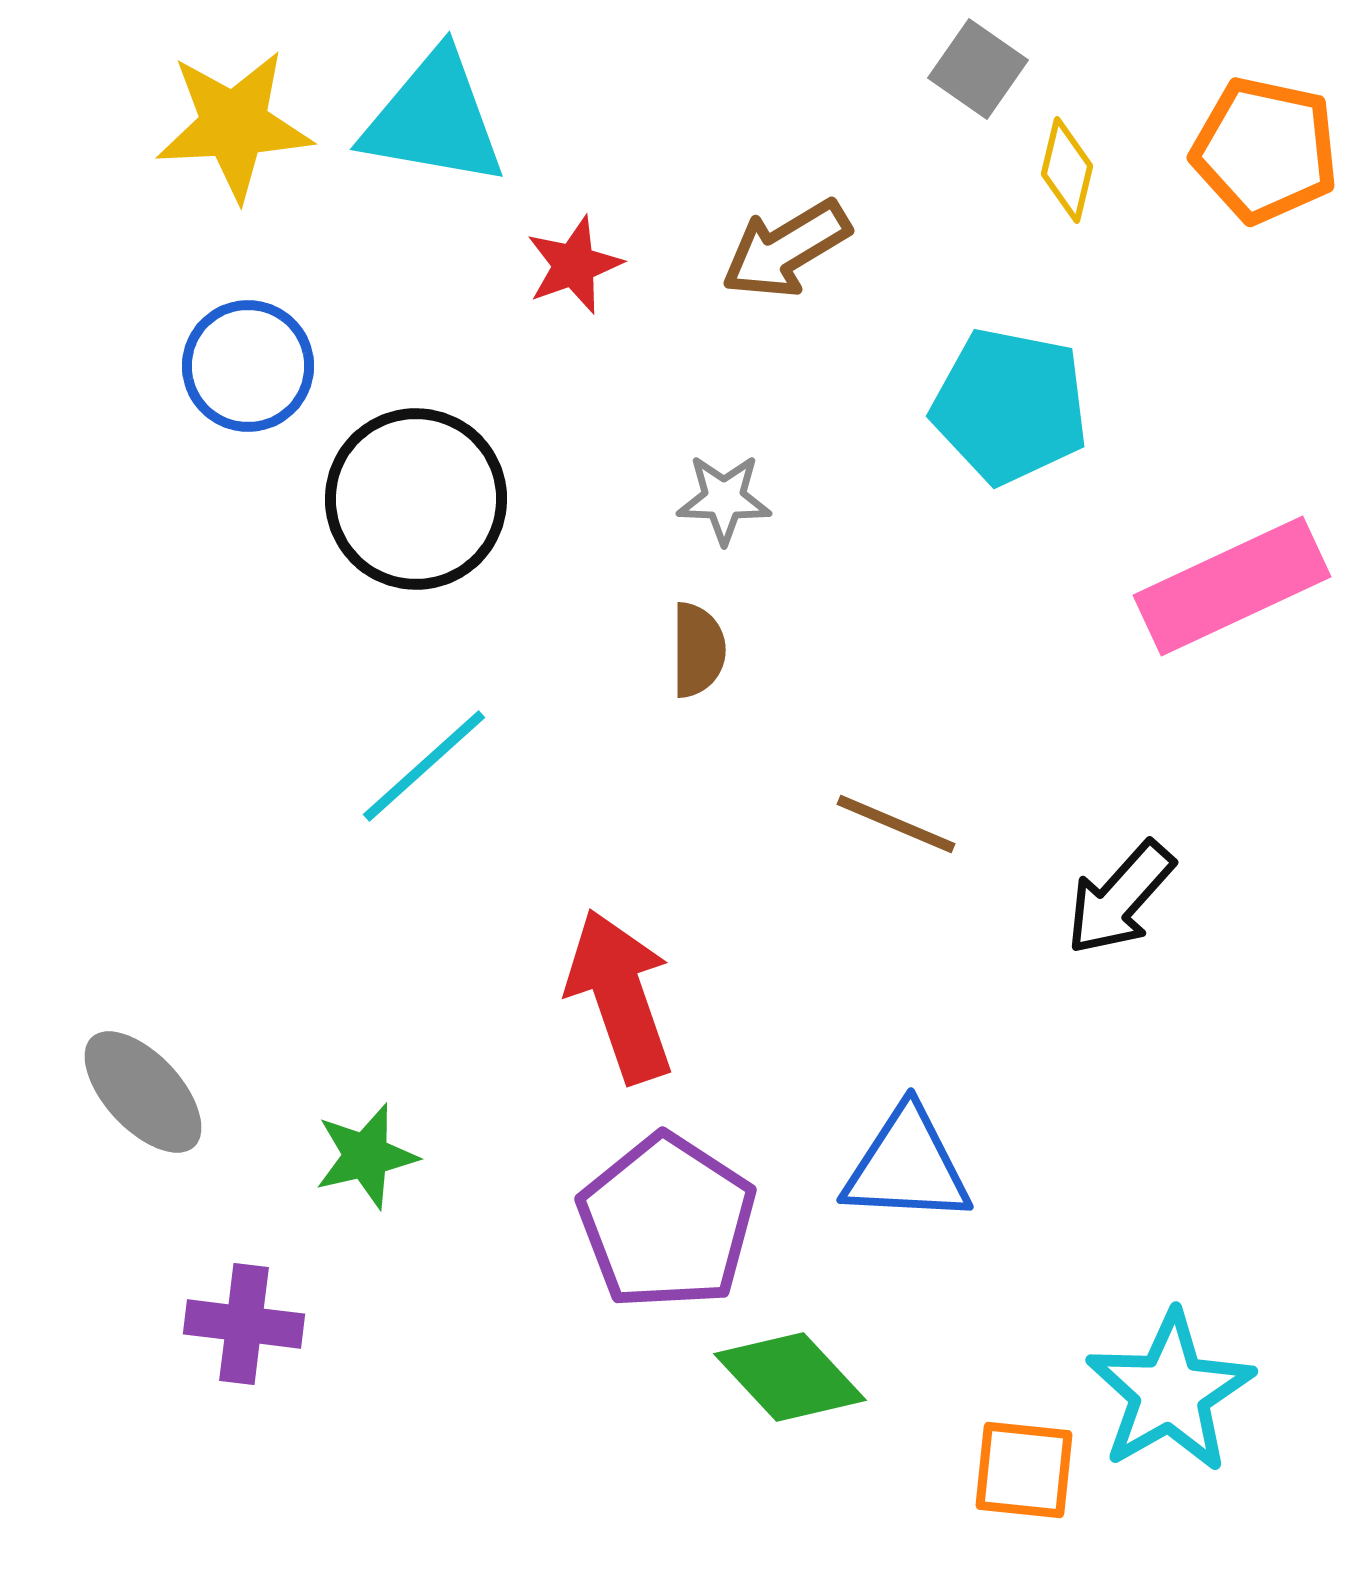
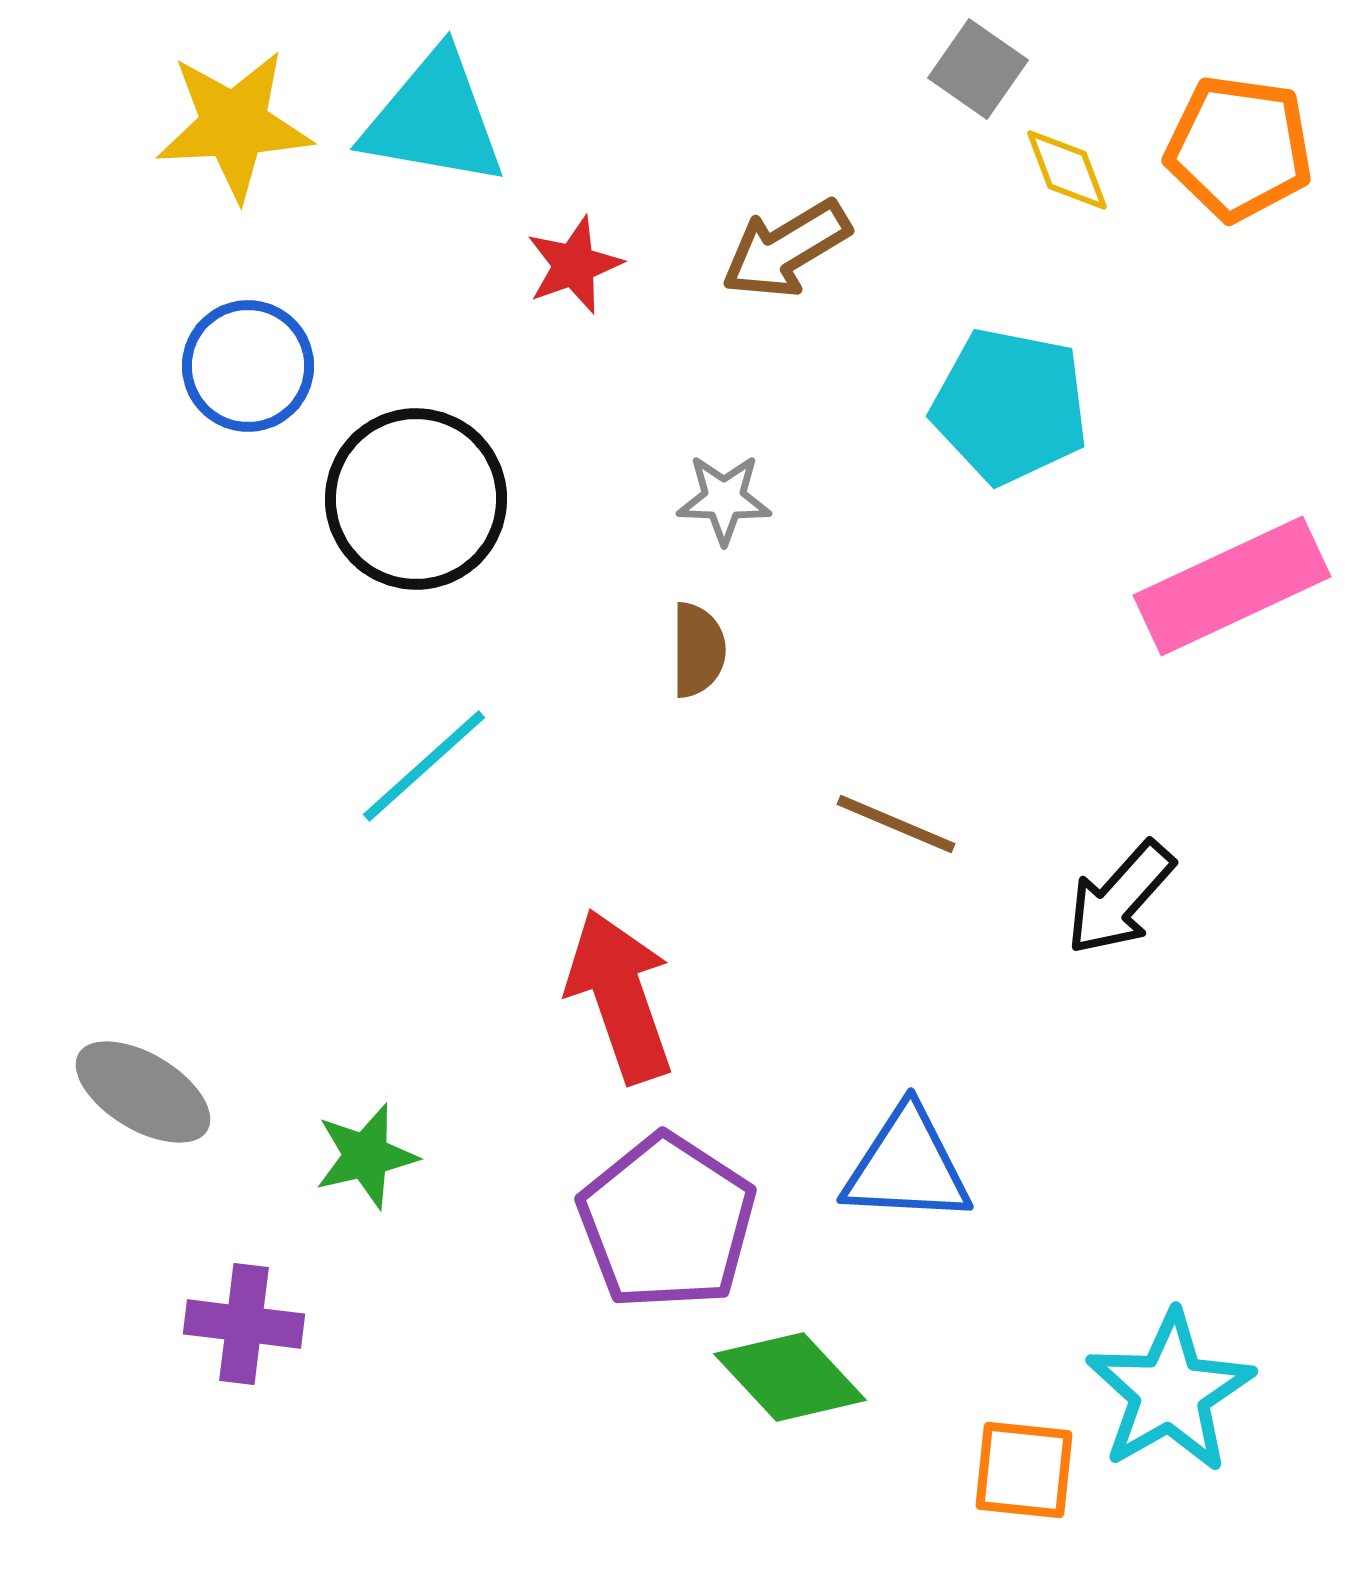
orange pentagon: moved 26 px left, 2 px up; rotated 4 degrees counterclockwise
yellow diamond: rotated 34 degrees counterclockwise
gray ellipse: rotated 16 degrees counterclockwise
